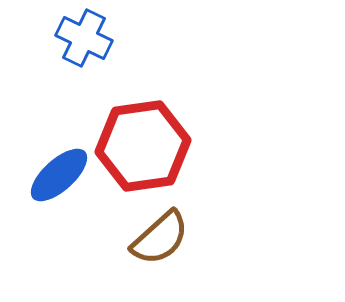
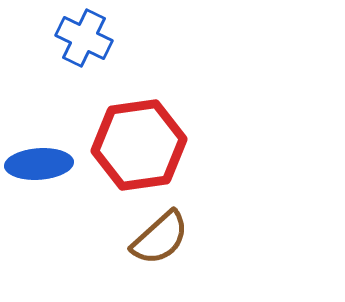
red hexagon: moved 4 px left, 1 px up
blue ellipse: moved 20 px left, 11 px up; rotated 38 degrees clockwise
